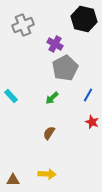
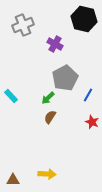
gray pentagon: moved 10 px down
green arrow: moved 4 px left
brown semicircle: moved 1 px right, 16 px up
